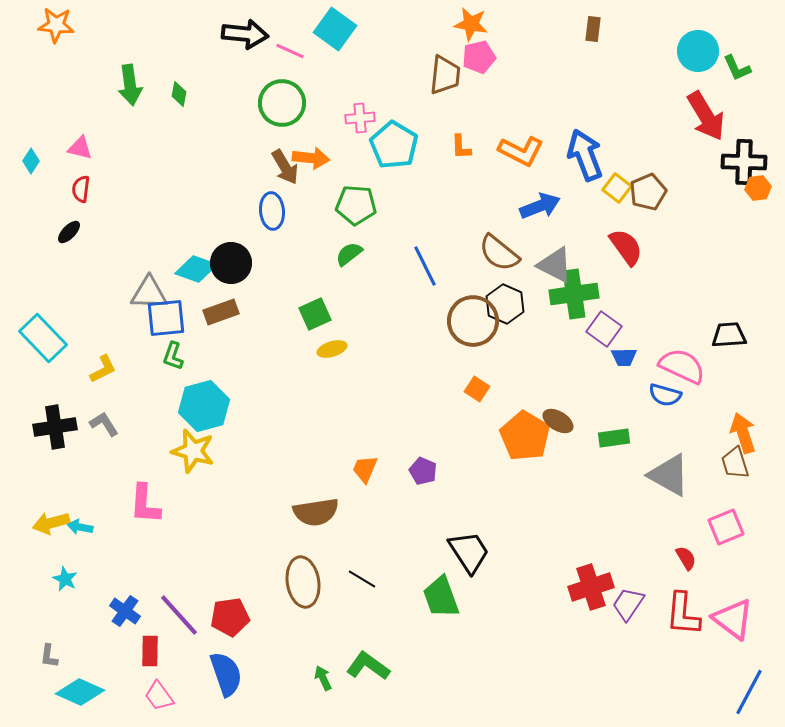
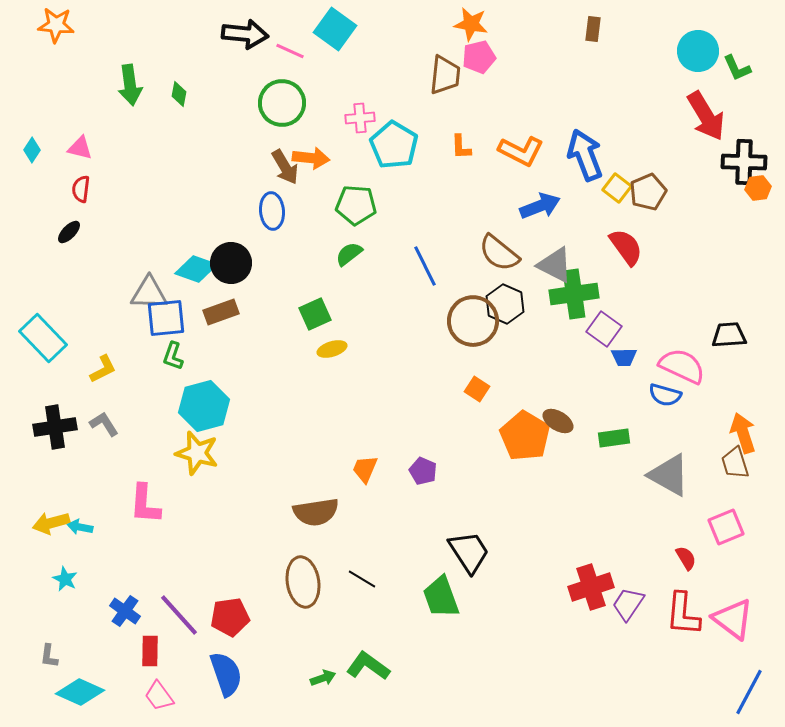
cyan diamond at (31, 161): moved 1 px right, 11 px up
yellow star at (193, 451): moved 4 px right, 2 px down
green arrow at (323, 678): rotated 95 degrees clockwise
